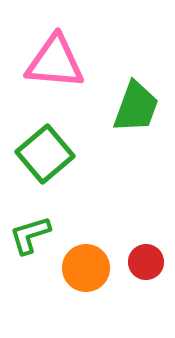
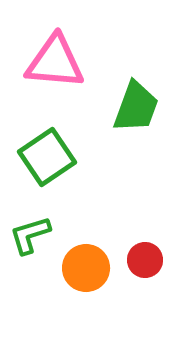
green square: moved 2 px right, 3 px down; rotated 6 degrees clockwise
red circle: moved 1 px left, 2 px up
